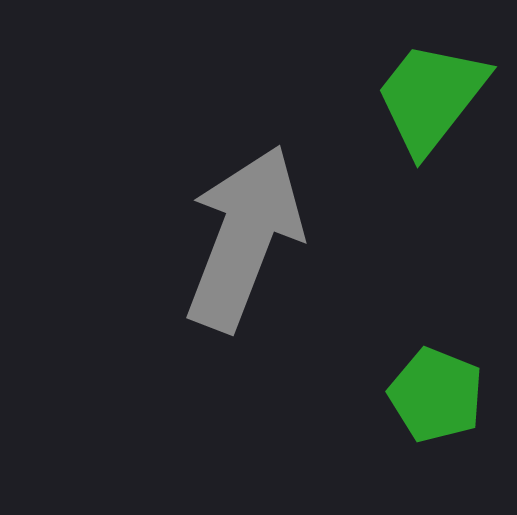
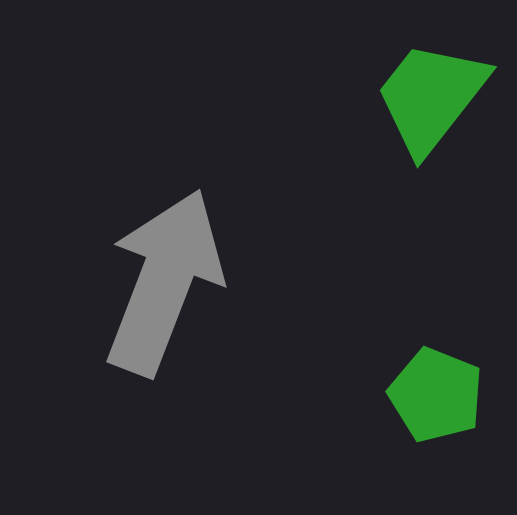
gray arrow: moved 80 px left, 44 px down
